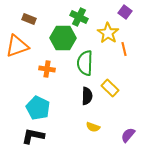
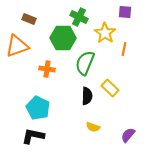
purple square: rotated 32 degrees counterclockwise
yellow star: moved 3 px left
orange line: rotated 24 degrees clockwise
green semicircle: rotated 20 degrees clockwise
